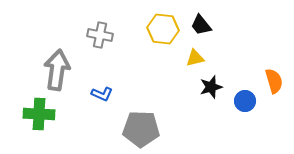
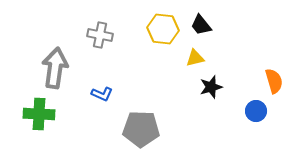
gray arrow: moved 2 px left, 2 px up
blue circle: moved 11 px right, 10 px down
